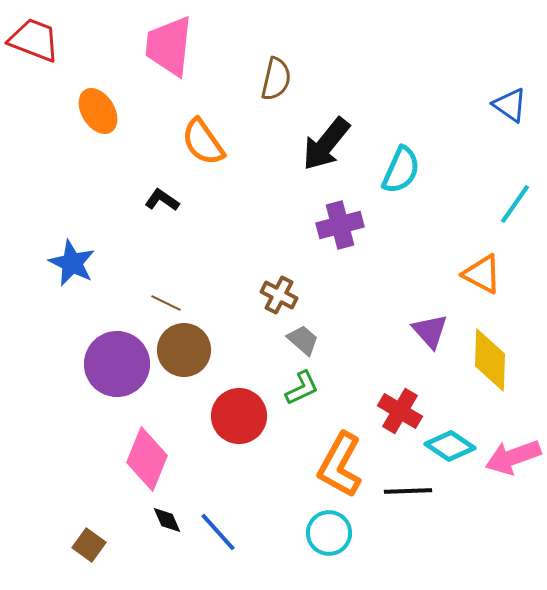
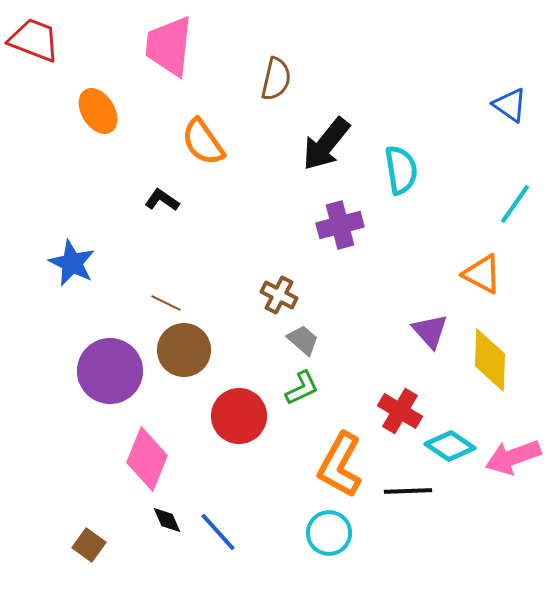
cyan semicircle: rotated 33 degrees counterclockwise
purple circle: moved 7 px left, 7 px down
